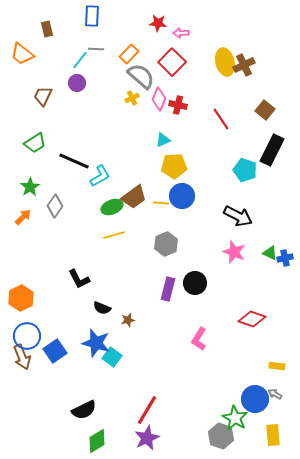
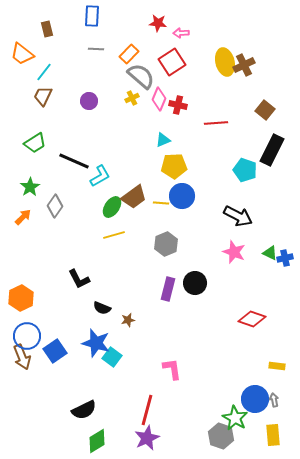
cyan line at (80, 60): moved 36 px left, 12 px down
red square at (172, 62): rotated 12 degrees clockwise
purple circle at (77, 83): moved 12 px right, 18 px down
red line at (221, 119): moved 5 px left, 4 px down; rotated 60 degrees counterclockwise
green ellipse at (112, 207): rotated 35 degrees counterclockwise
pink L-shape at (199, 339): moved 27 px left, 30 px down; rotated 140 degrees clockwise
gray arrow at (275, 394): moved 1 px left, 6 px down; rotated 48 degrees clockwise
red line at (147, 410): rotated 16 degrees counterclockwise
